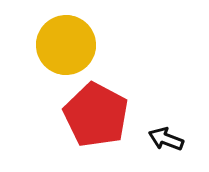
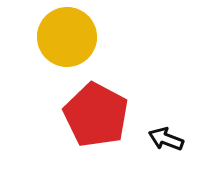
yellow circle: moved 1 px right, 8 px up
